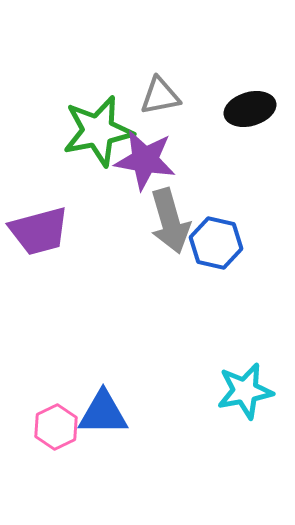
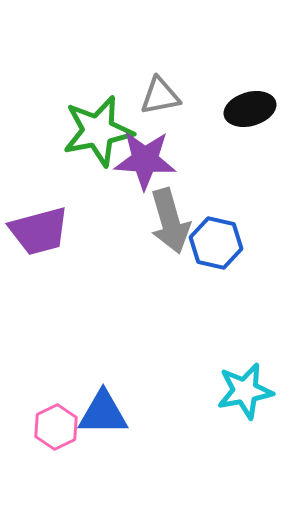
purple star: rotated 6 degrees counterclockwise
